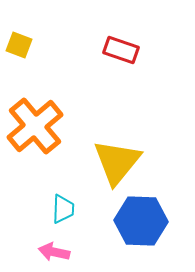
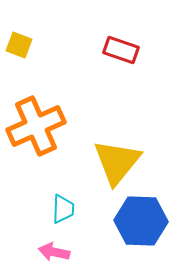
orange cross: moved 1 px right; rotated 16 degrees clockwise
